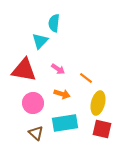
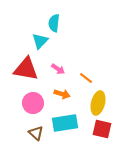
red triangle: moved 2 px right, 1 px up
